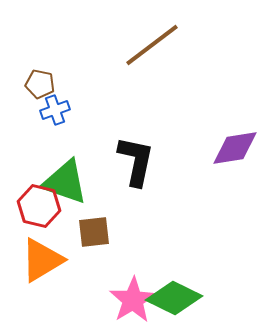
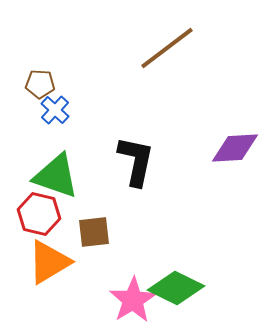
brown line: moved 15 px right, 3 px down
brown pentagon: rotated 8 degrees counterclockwise
blue cross: rotated 28 degrees counterclockwise
purple diamond: rotated 6 degrees clockwise
green triangle: moved 9 px left, 6 px up
red hexagon: moved 8 px down
orange triangle: moved 7 px right, 2 px down
green diamond: moved 2 px right, 10 px up
